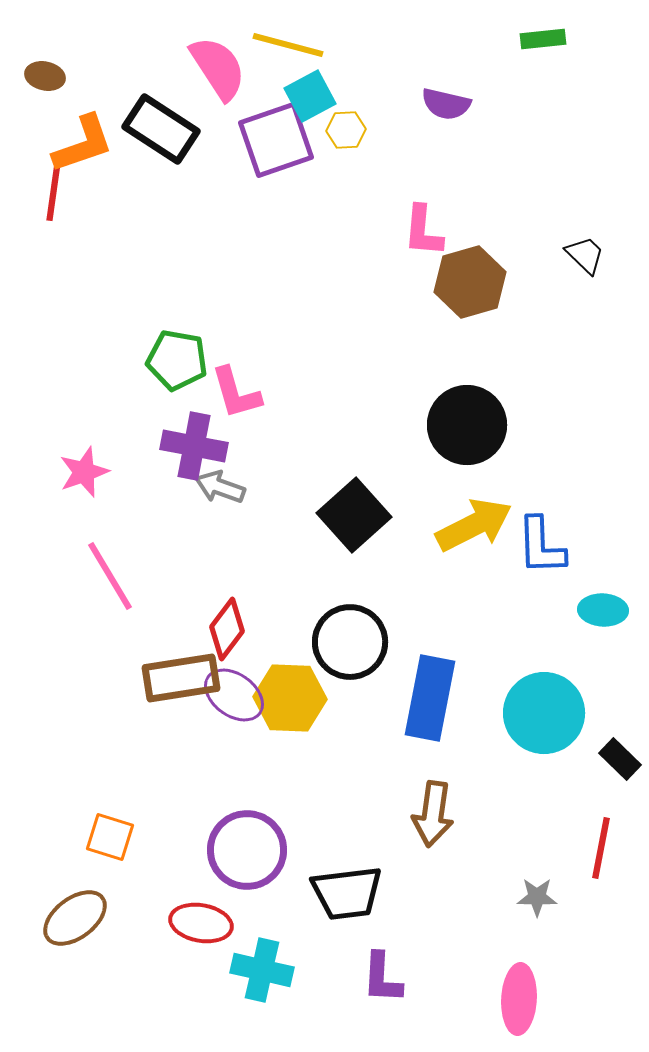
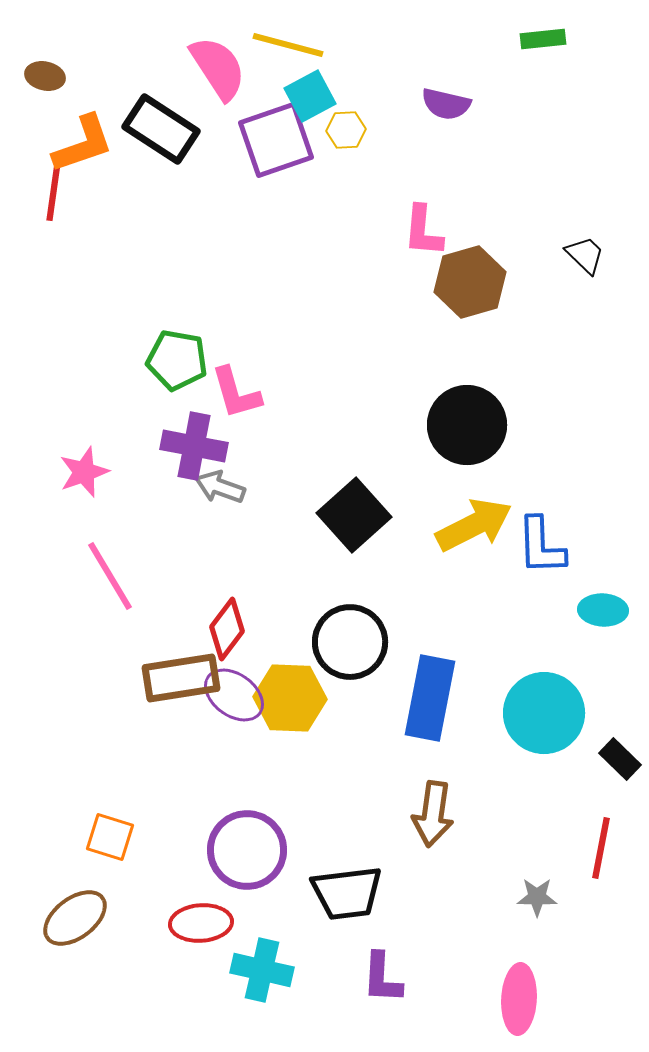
red ellipse at (201, 923): rotated 14 degrees counterclockwise
